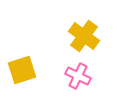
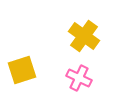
pink cross: moved 1 px right, 2 px down
